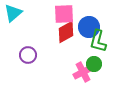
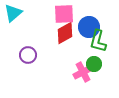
red diamond: moved 1 px left, 1 px down
